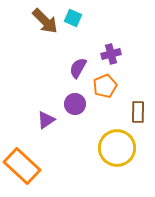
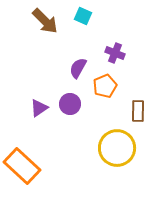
cyan square: moved 10 px right, 2 px up
purple cross: moved 4 px right, 1 px up; rotated 36 degrees clockwise
purple circle: moved 5 px left
brown rectangle: moved 1 px up
purple triangle: moved 7 px left, 12 px up
